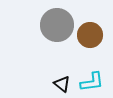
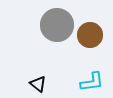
black triangle: moved 24 px left
